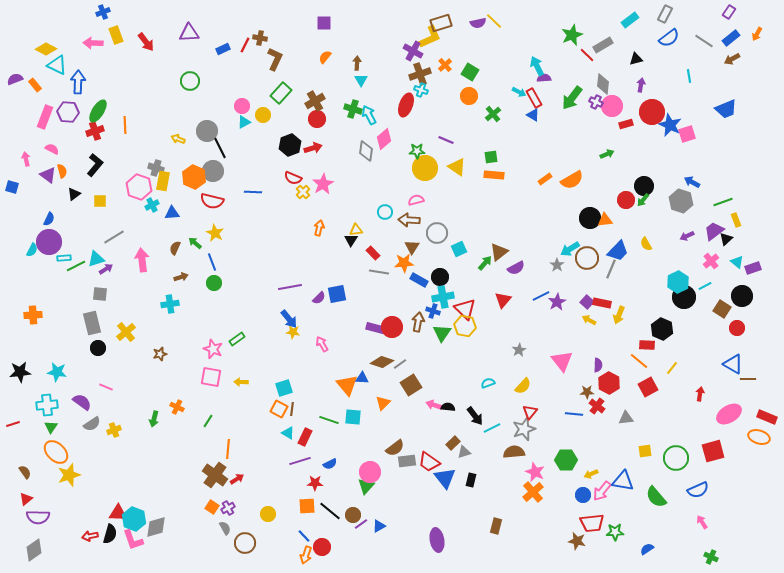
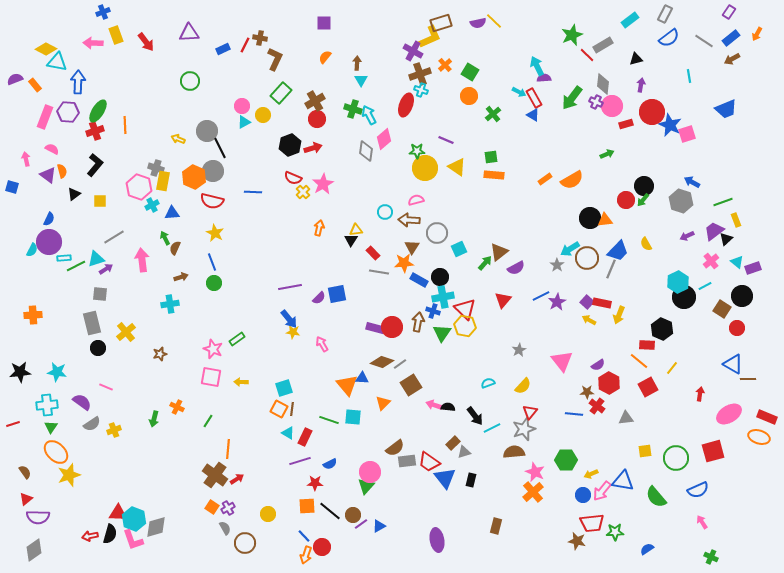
cyan triangle at (57, 65): moved 3 px up; rotated 15 degrees counterclockwise
green arrow at (195, 243): moved 30 px left, 5 px up; rotated 24 degrees clockwise
purple semicircle at (598, 365): rotated 56 degrees clockwise
